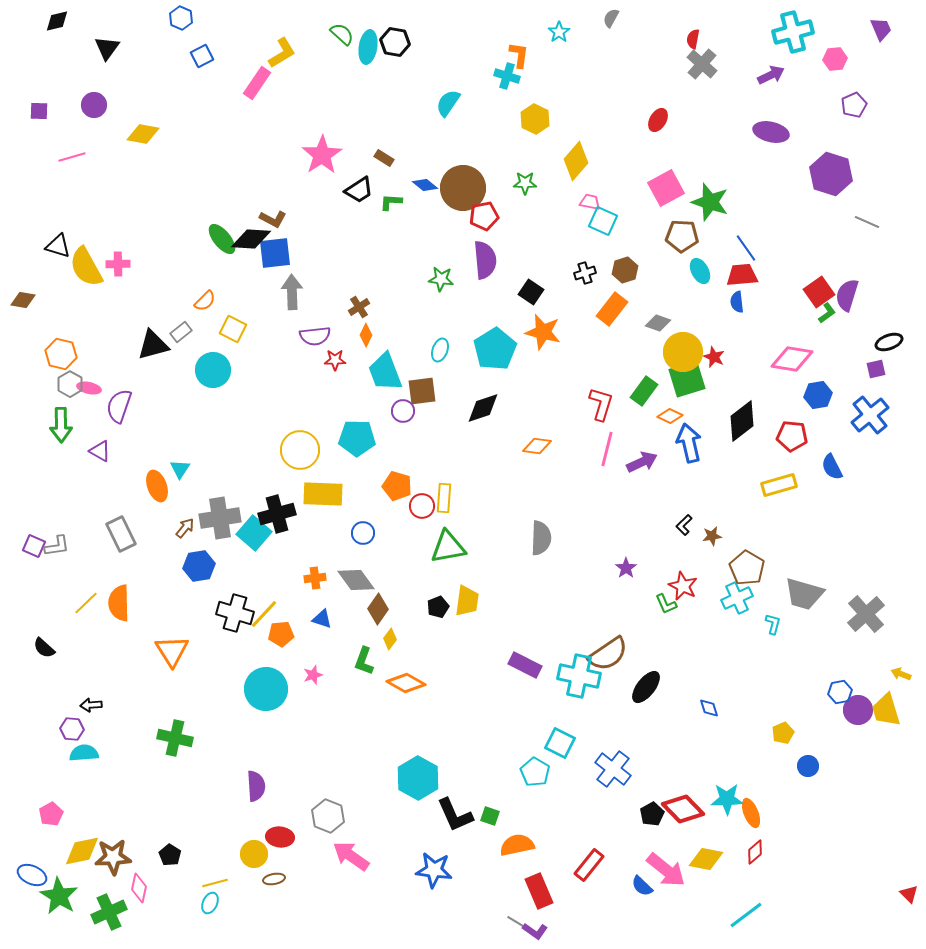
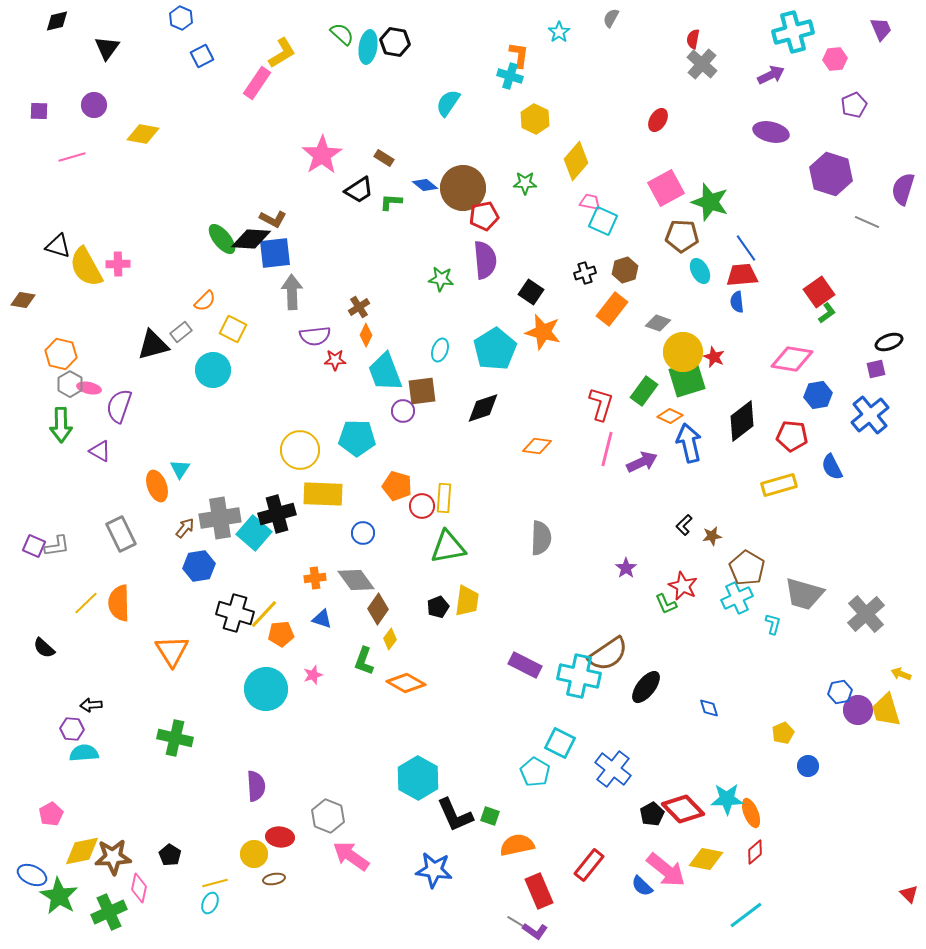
cyan cross at (507, 76): moved 3 px right
purple semicircle at (847, 295): moved 56 px right, 106 px up
